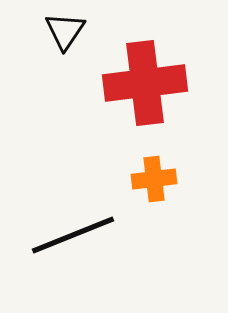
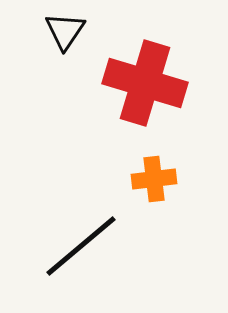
red cross: rotated 24 degrees clockwise
black line: moved 8 px right, 11 px down; rotated 18 degrees counterclockwise
